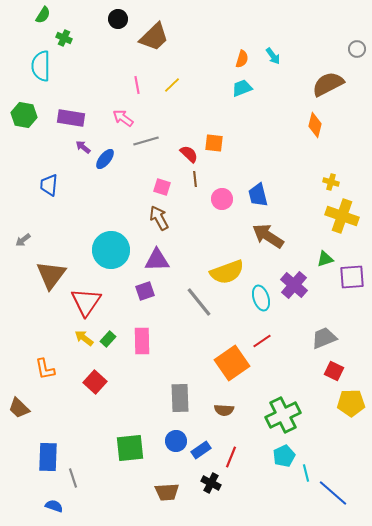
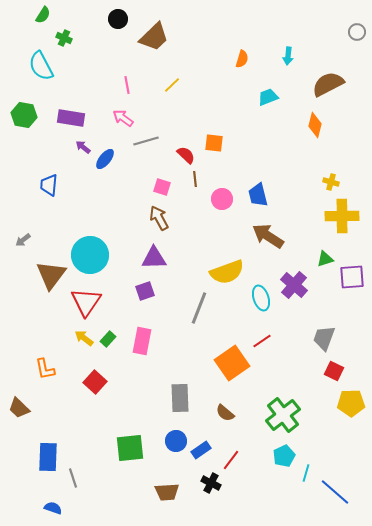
gray circle at (357, 49): moved 17 px up
cyan arrow at (273, 56): moved 15 px right; rotated 42 degrees clockwise
cyan semicircle at (41, 66): rotated 28 degrees counterclockwise
pink line at (137, 85): moved 10 px left
cyan trapezoid at (242, 88): moved 26 px right, 9 px down
red semicircle at (189, 154): moved 3 px left, 1 px down
yellow cross at (342, 216): rotated 20 degrees counterclockwise
cyan circle at (111, 250): moved 21 px left, 5 px down
purple triangle at (157, 260): moved 3 px left, 2 px up
gray line at (199, 302): moved 6 px down; rotated 60 degrees clockwise
gray trapezoid at (324, 338): rotated 48 degrees counterclockwise
pink rectangle at (142, 341): rotated 12 degrees clockwise
brown semicircle at (224, 410): moved 1 px right, 3 px down; rotated 36 degrees clockwise
green cross at (283, 415): rotated 12 degrees counterclockwise
red line at (231, 457): moved 3 px down; rotated 15 degrees clockwise
cyan line at (306, 473): rotated 30 degrees clockwise
blue line at (333, 493): moved 2 px right, 1 px up
blue semicircle at (54, 506): moved 1 px left, 2 px down
